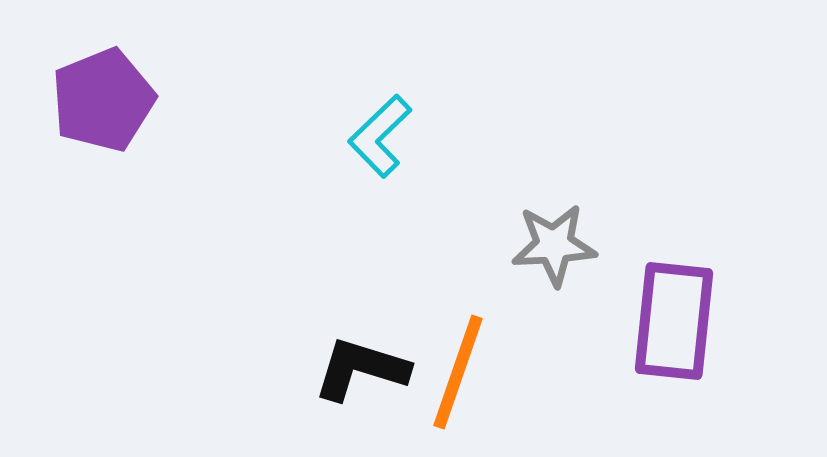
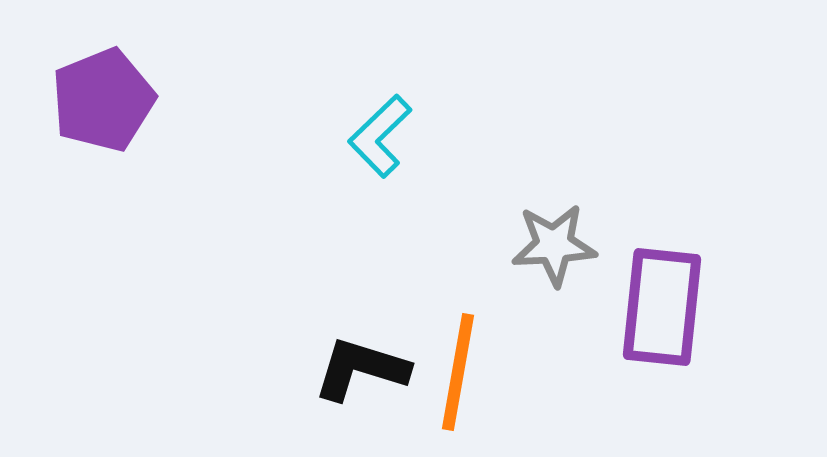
purple rectangle: moved 12 px left, 14 px up
orange line: rotated 9 degrees counterclockwise
